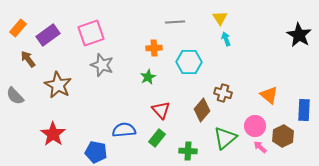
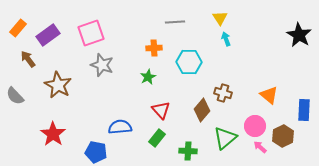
blue semicircle: moved 4 px left, 3 px up
